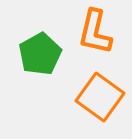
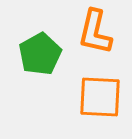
orange square: rotated 33 degrees counterclockwise
